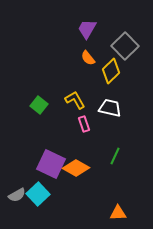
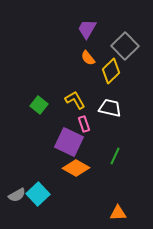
purple square: moved 18 px right, 22 px up
